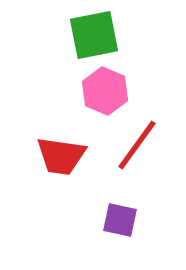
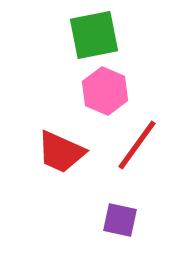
red trapezoid: moved 4 px up; rotated 16 degrees clockwise
